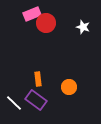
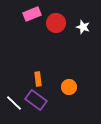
red circle: moved 10 px right
